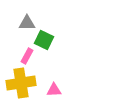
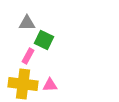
pink rectangle: moved 1 px right
yellow cross: moved 2 px right, 1 px down; rotated 16 degrees clockwise
pink triangle: moved 4 px left, 5 px up
